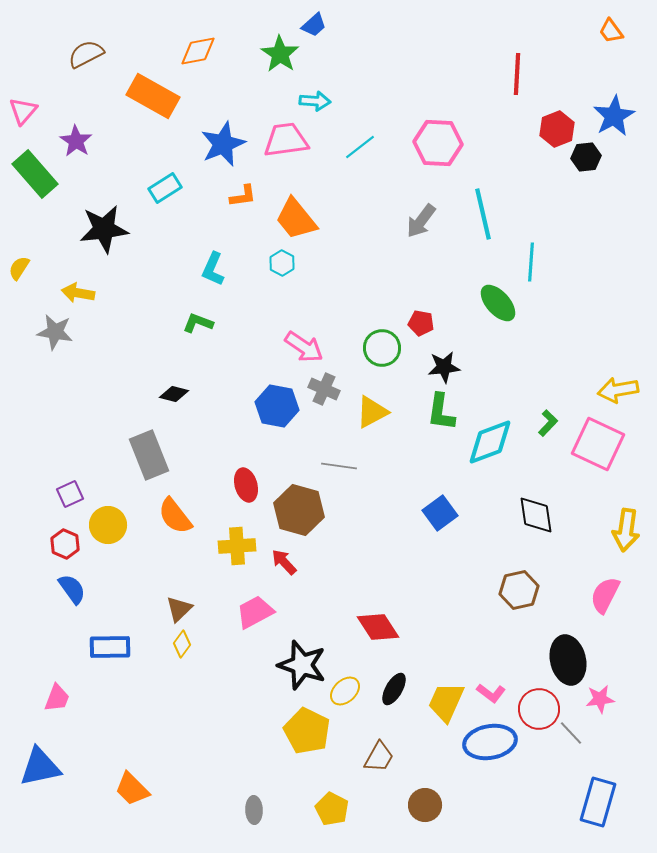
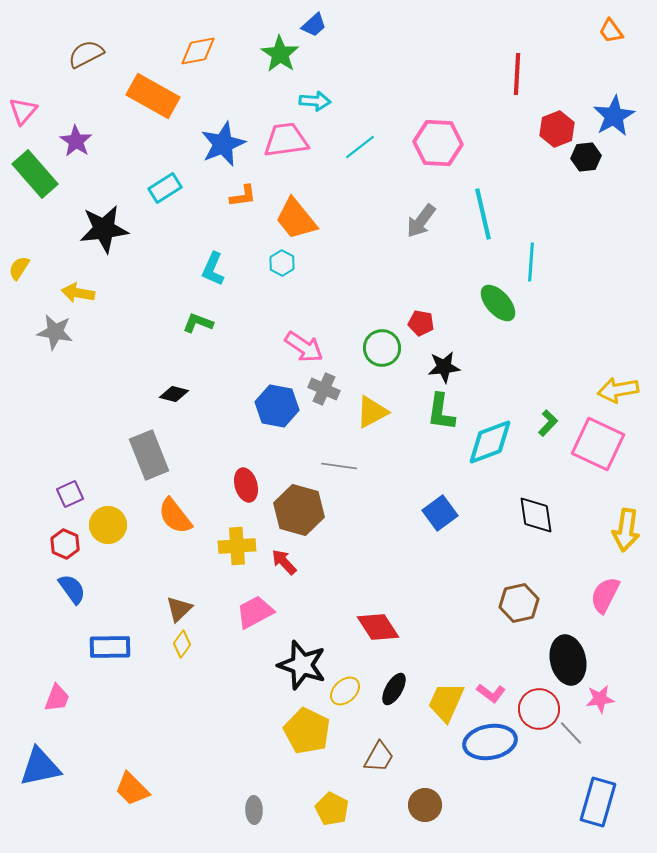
brown hexagon at (519, 590): moved 13 px down
